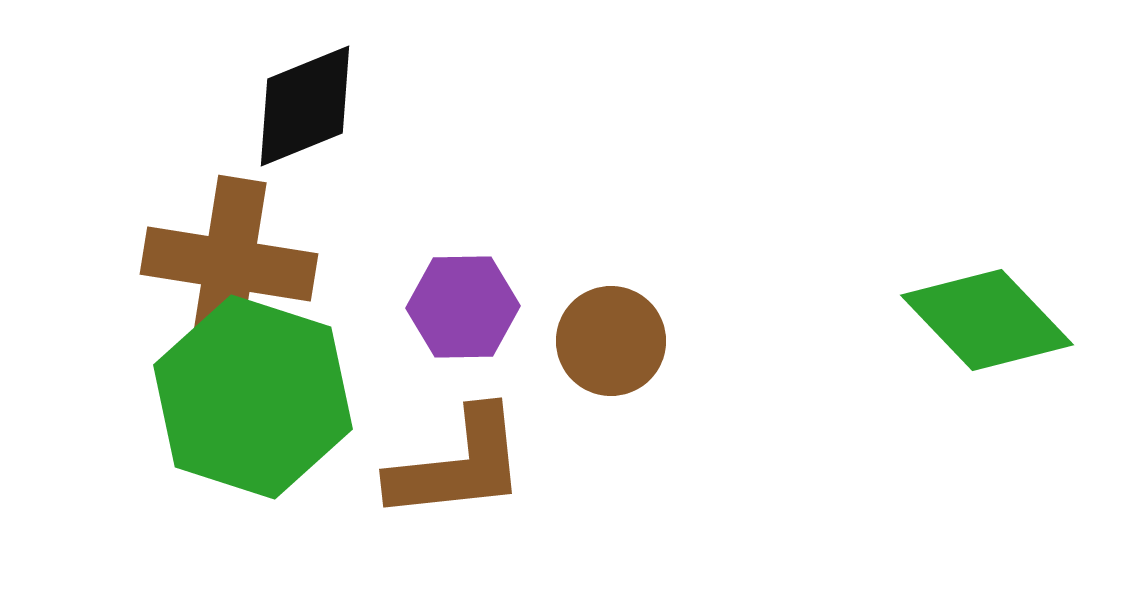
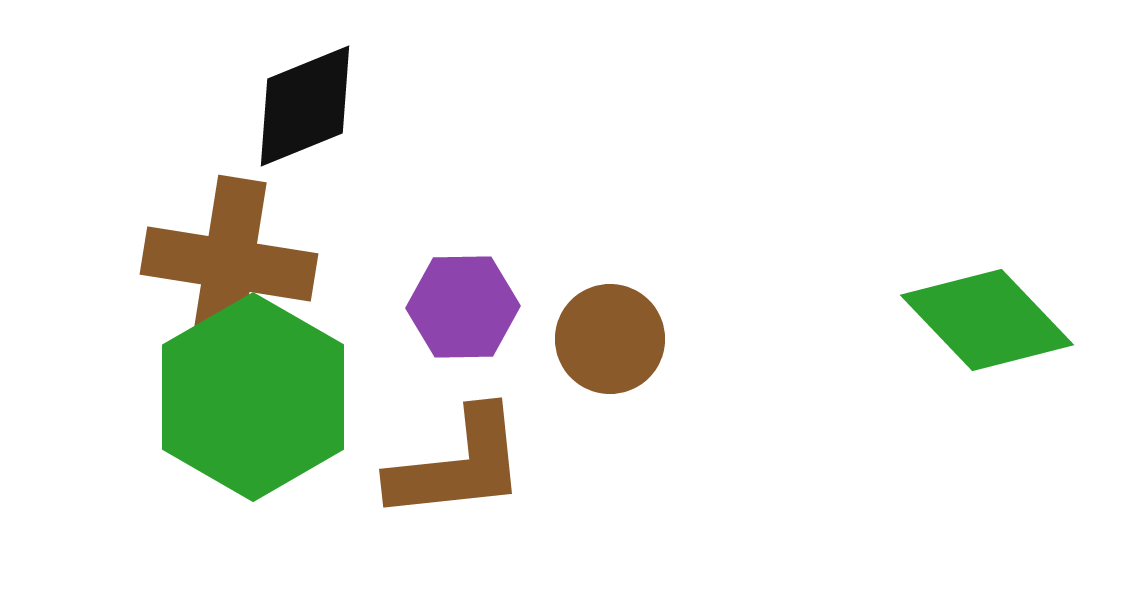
brown circle: moved 1 px left, 2 px up
green hexagon: rotated 12 degrees clockwise
